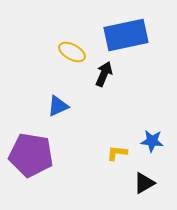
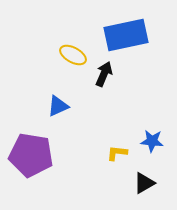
yellow ellipse: moved 1 px right, 3 px down
